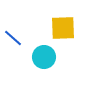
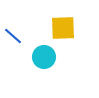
blue line: moved 2 px up
